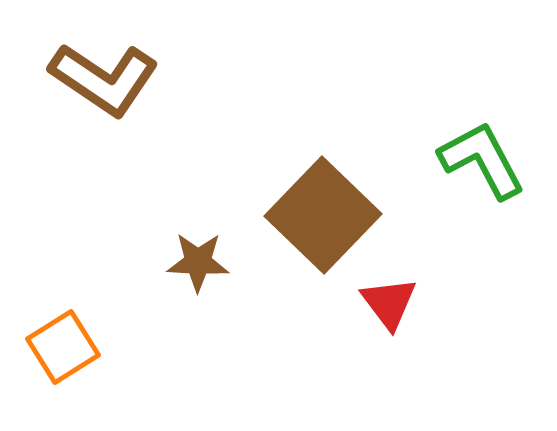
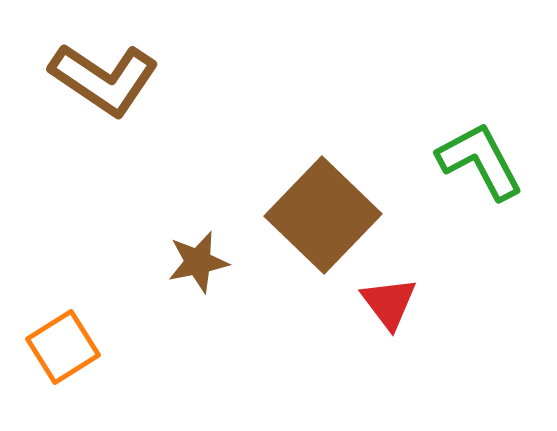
green L-shape: moved 2 px left, 1 px down
brown star: rotated 14 degrees counterclockwise
